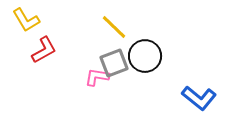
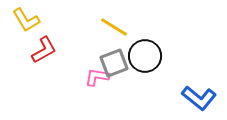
yellow line: rotated 12 degrees counterclockwise
